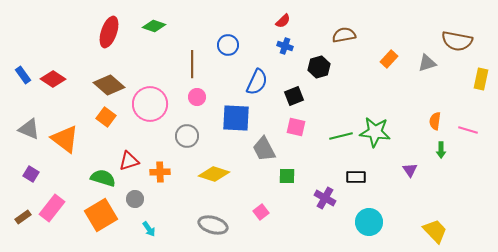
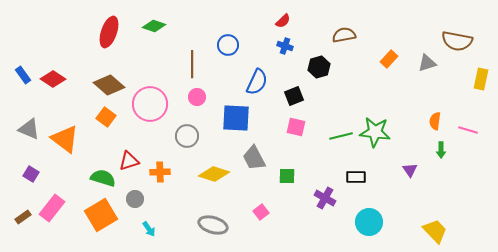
gray trapezoid at (264, 149): moved 10 px left, 9 px down
